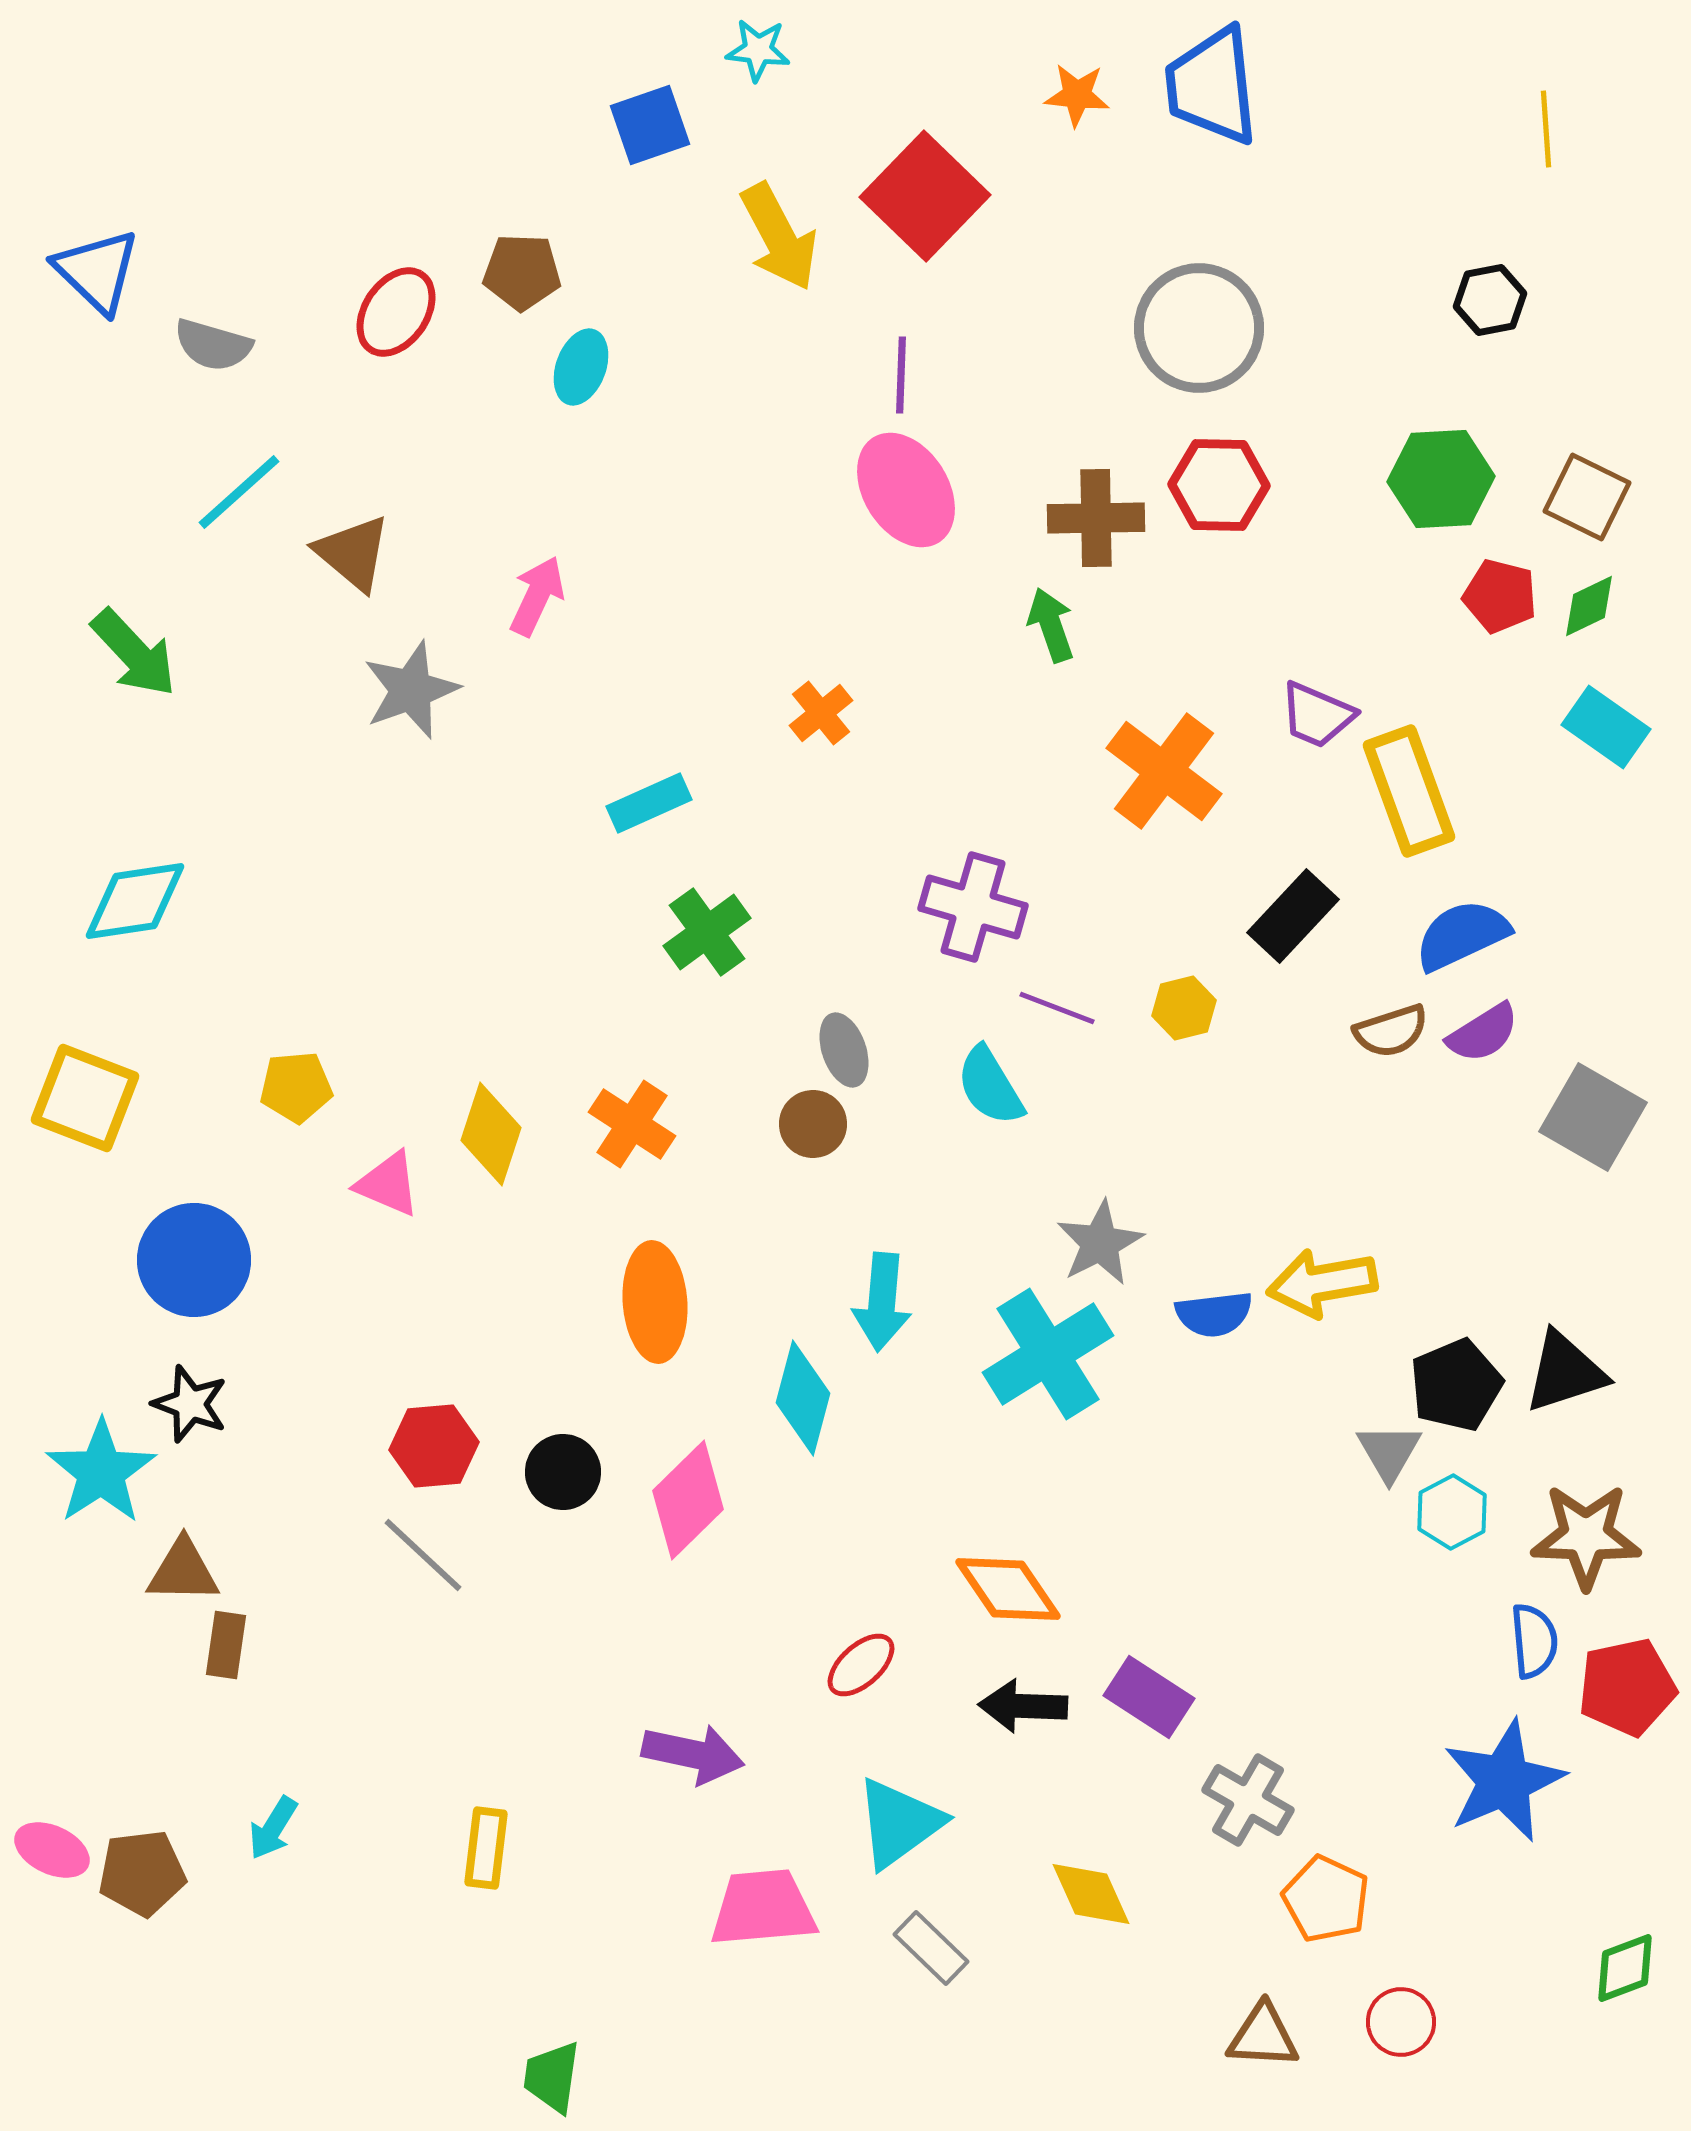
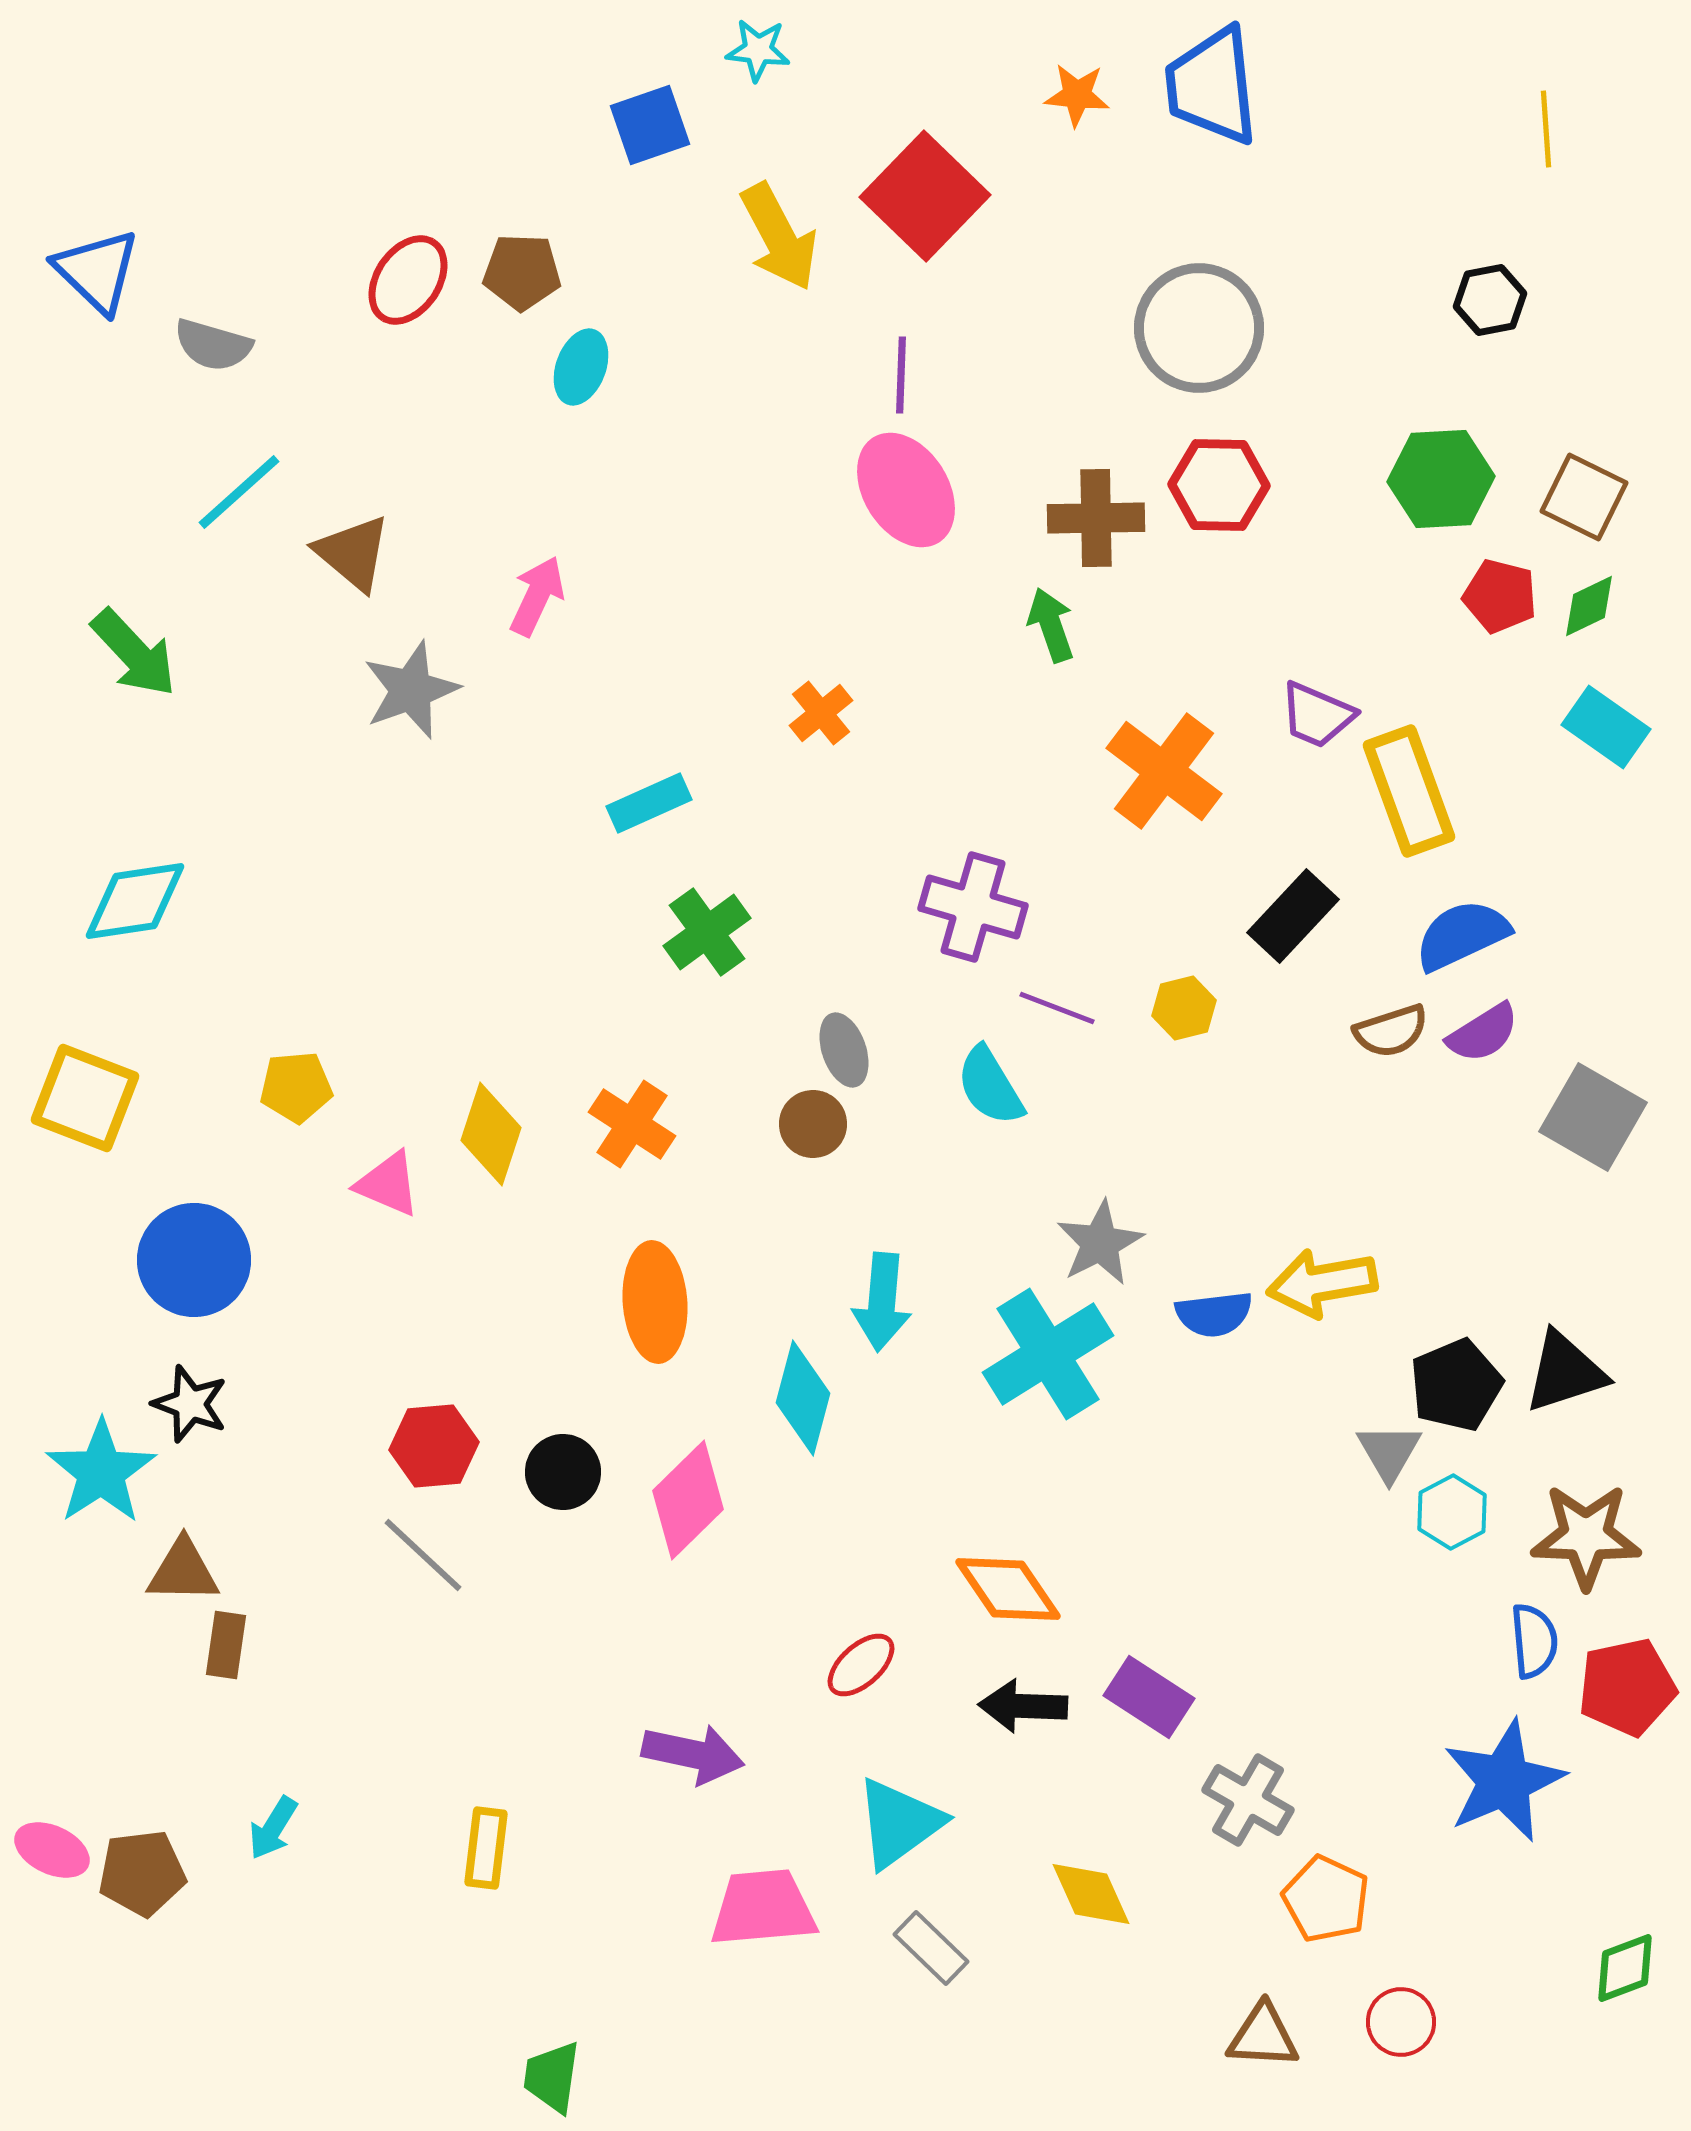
red ellipse at (396, 312): moved 12 px right, 32 px up
brown square at (1587, 497): moved 3 px left
